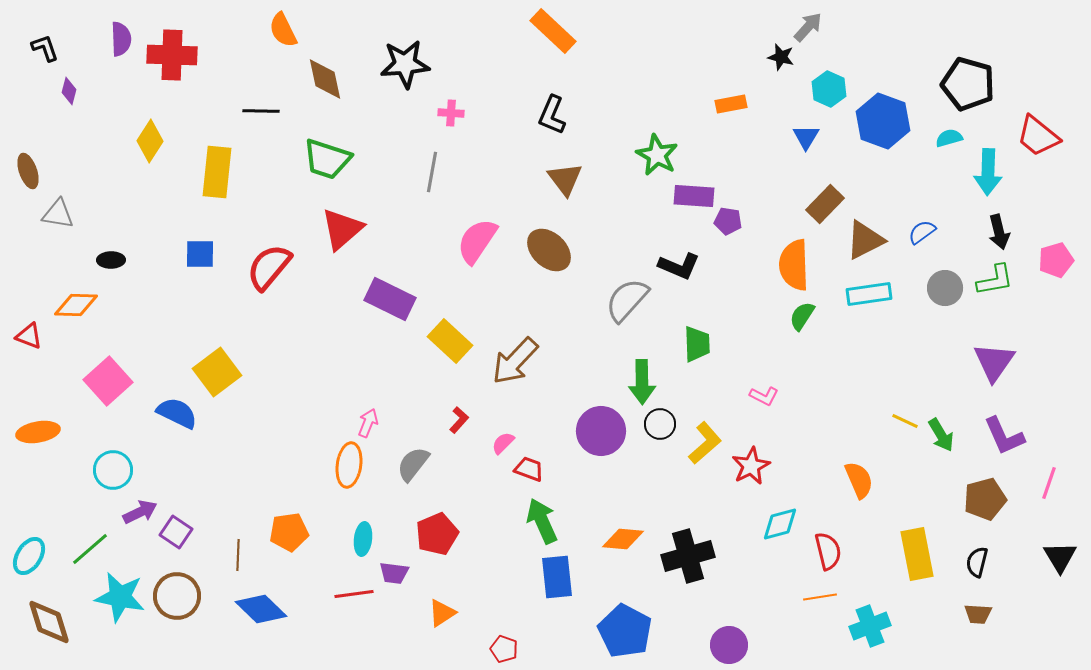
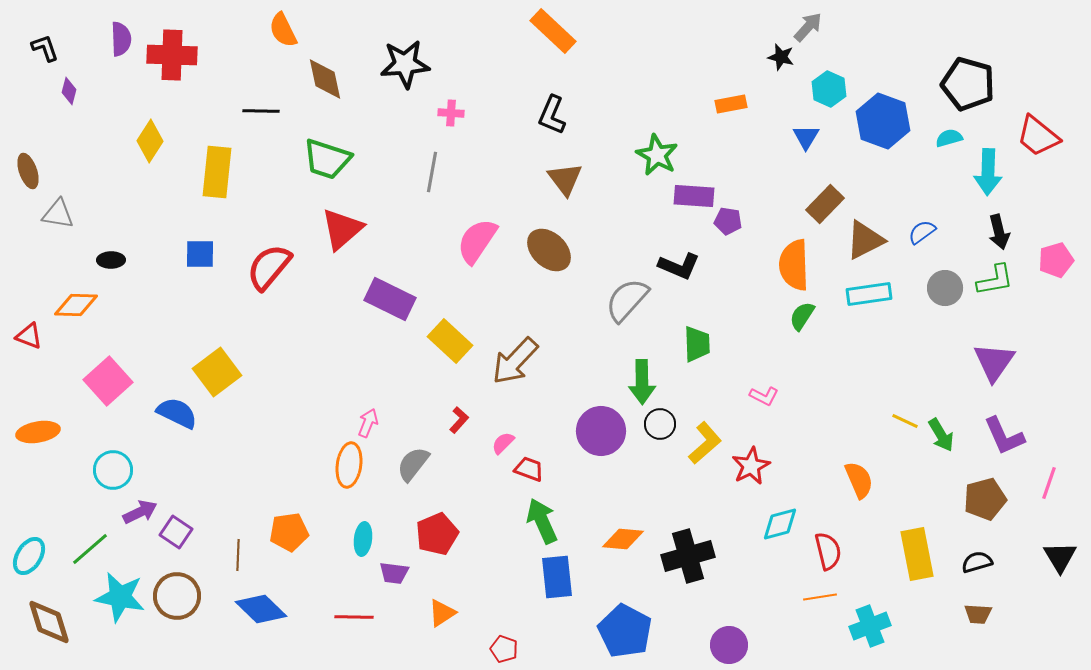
black semicircle at (977, 562): rotated 60 degrees clockwise
red line at (354, 594): moved 23 px down; rotated 9 degrees clockwise
